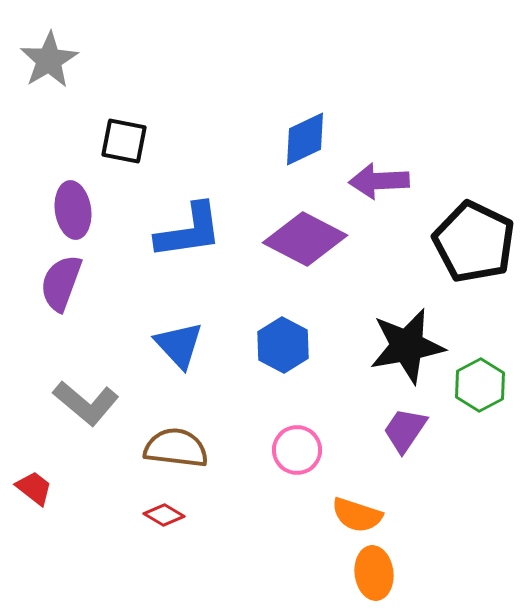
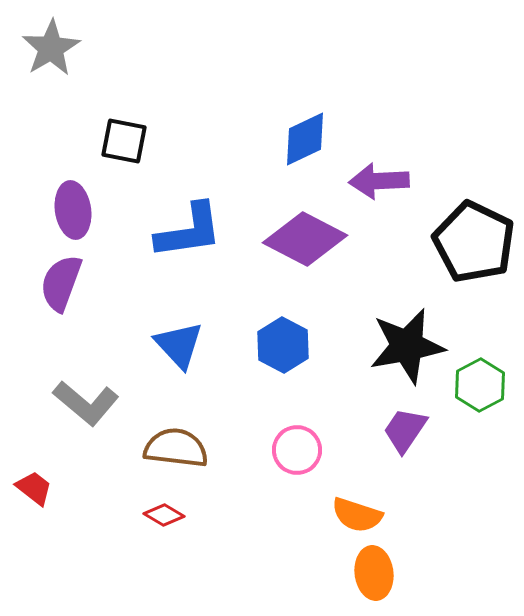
gray star: moved 2 px right, 12 px up
